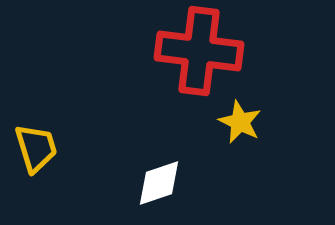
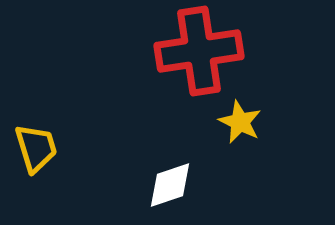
red cross: rotated 16 degrees counterclockwise
white diamond: moved 11 px right, 2 px down
